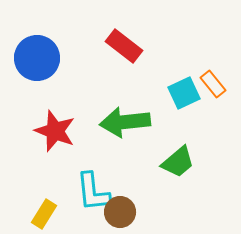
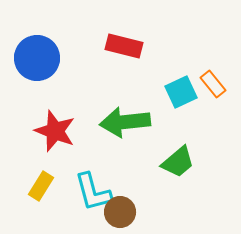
red rectangle: rotated 24 degrees counterclockwise
cyan square: moved 3 px left, 1 px up
cyan L-shape: rotated 9 degrees counterclockwise
yellow rectangle: moved 3 px left, 28 px up
